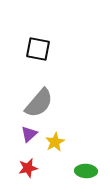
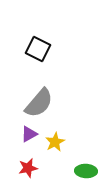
black square: rotated 15 degrees clockwise
purple triangle: rotated 12 degrees clockwise
